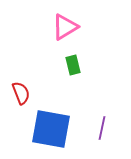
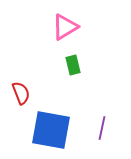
blue square: moved 1 px down
